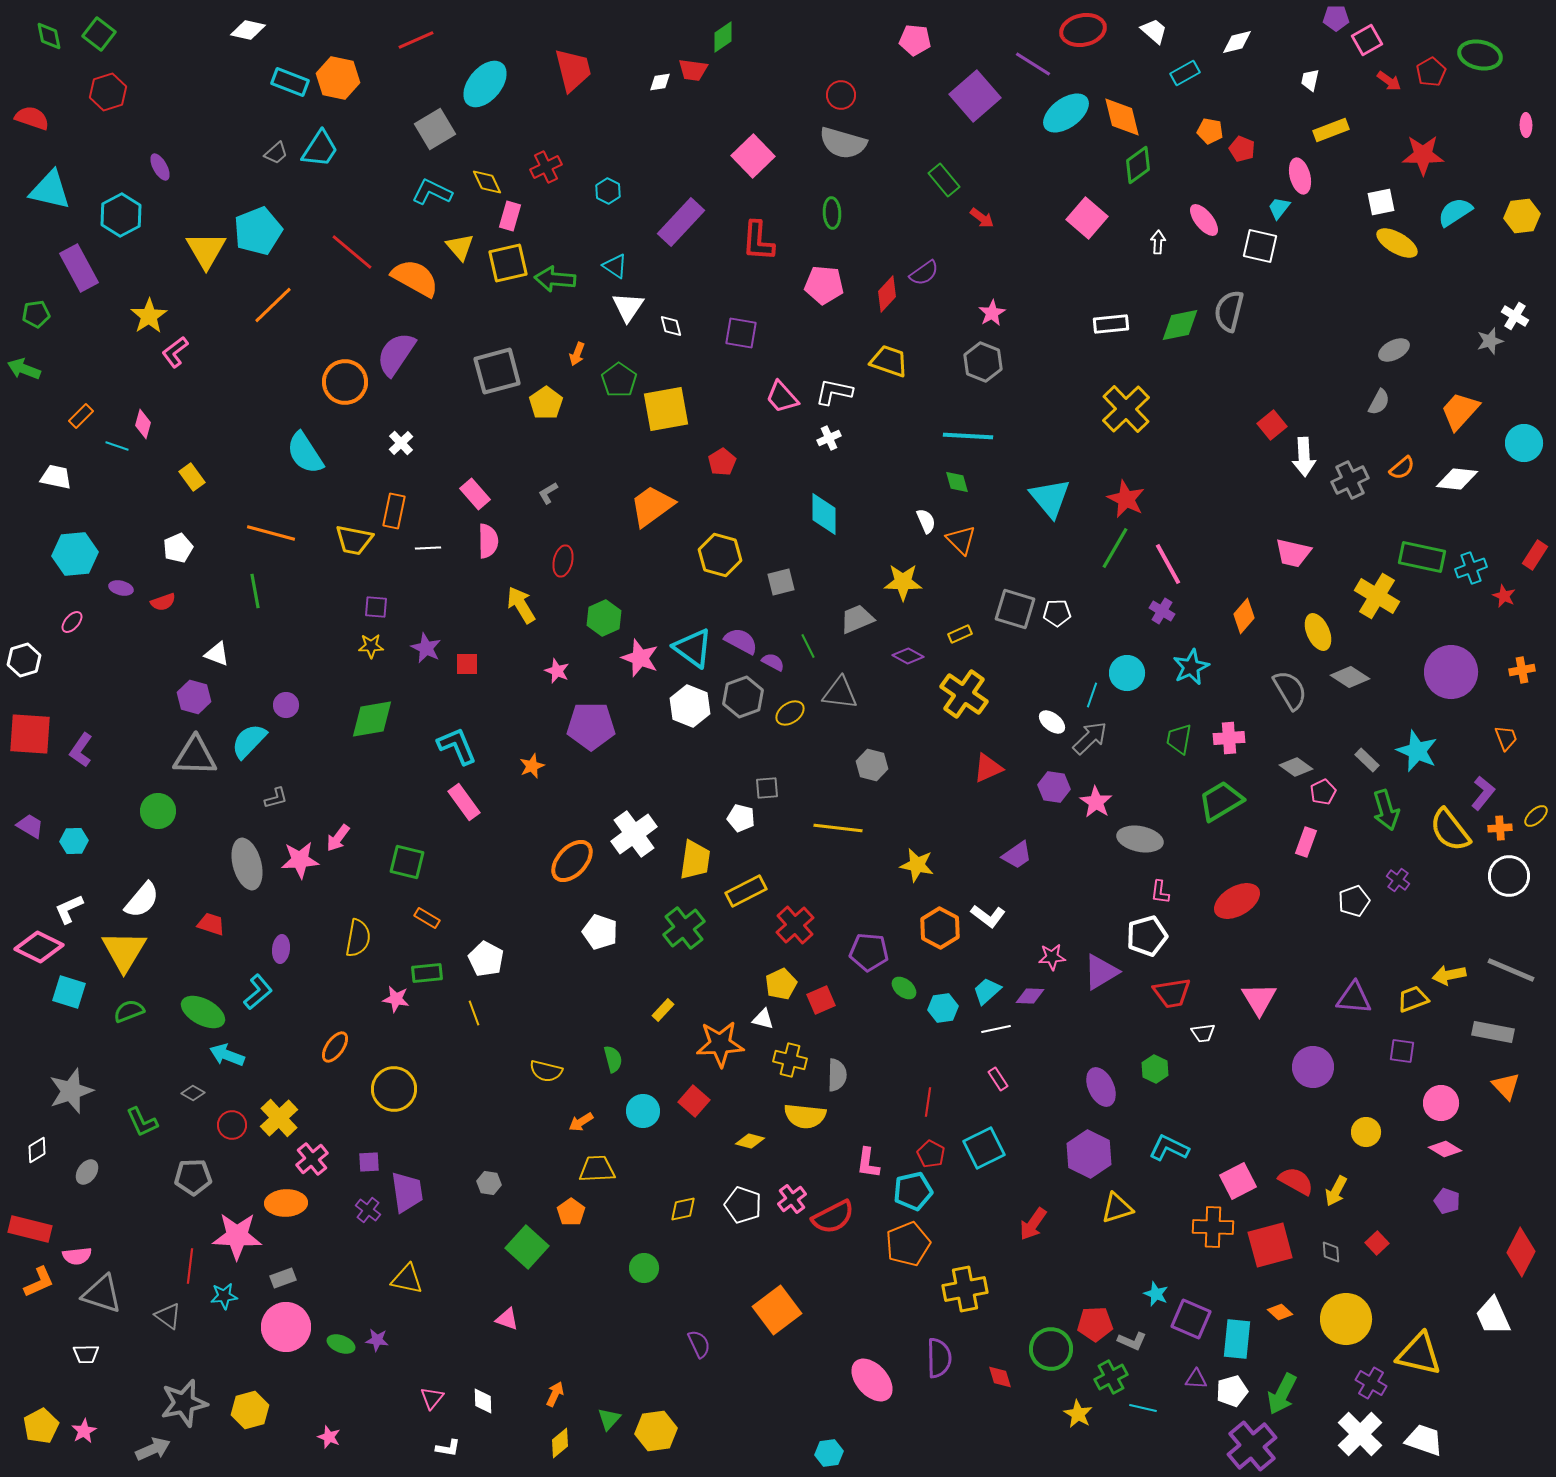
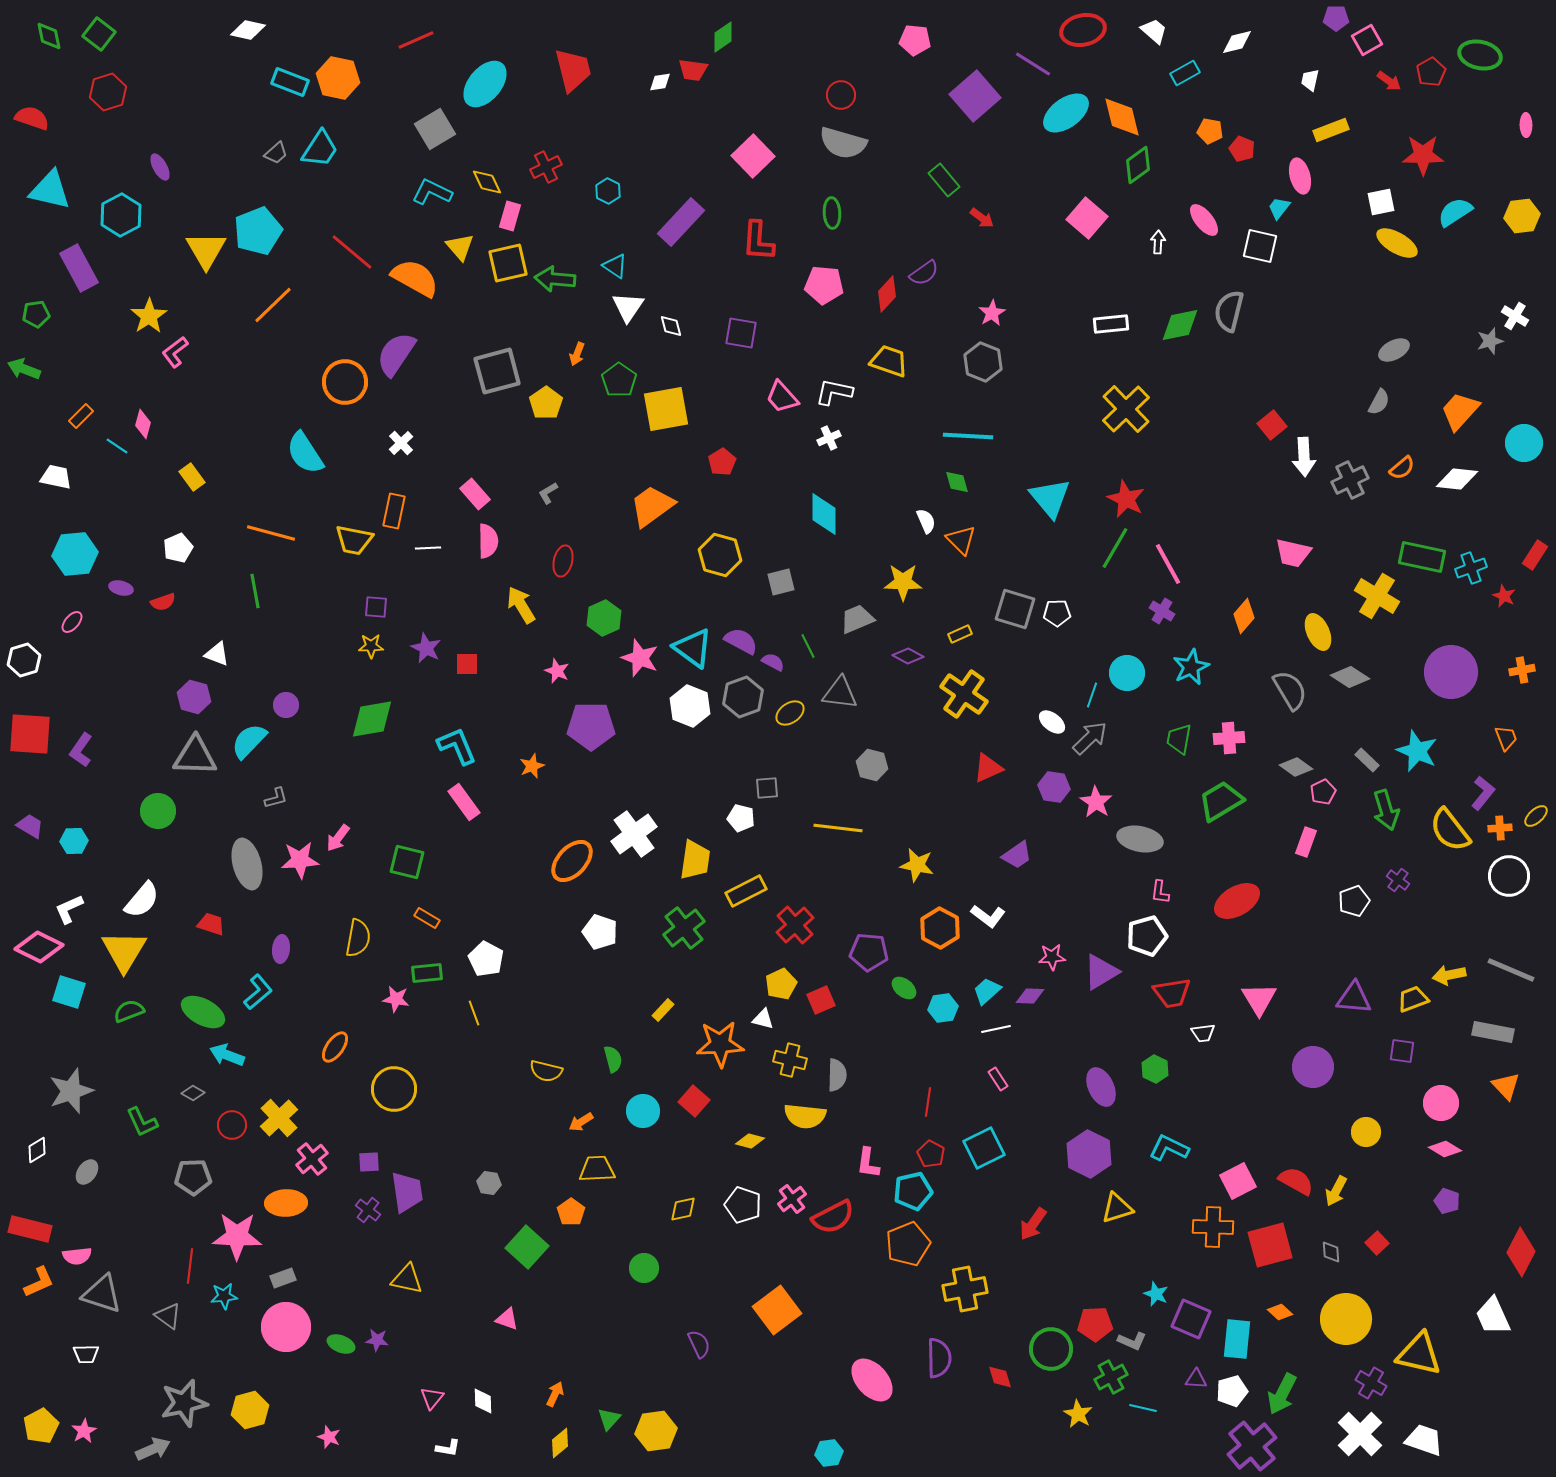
cyan line at (117, 446): rotated 15 degrees clockwise
